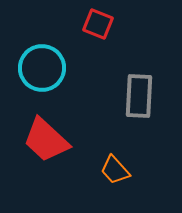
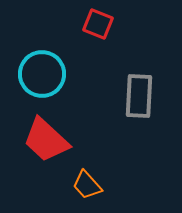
cyan circle: moved 6 px down
orange trapezoid: moved 28 px left, 15 px down
